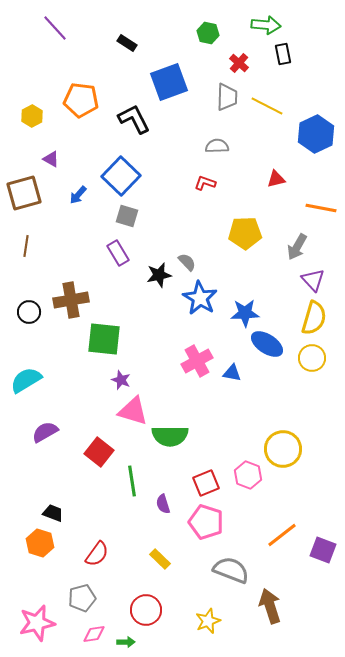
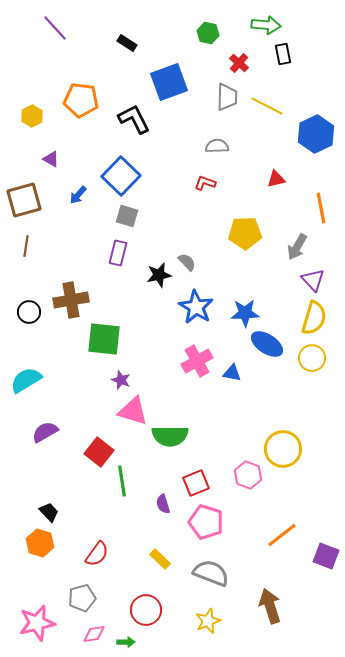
brown square at (24, 193): moved 7 px down
orange line at (321, 208): rotated 68 degrees clockwise
purple rectangle at (118, 253): rotated 45 degrees clockwise
blue star at (200, 298): moved 4 px left, 9 px down
green line at (132, 481): moved 10 px left
red square at (206, 483): moved 10 px left
black trapezoid at (53, 513): moved 4 px left, 1 px up; rotated 25 degrees clockwise
purple square at (323, 550): moved 3 px right, 6 px down
gray semicircle at (231, 570): moved 20 px left, 3 px down
